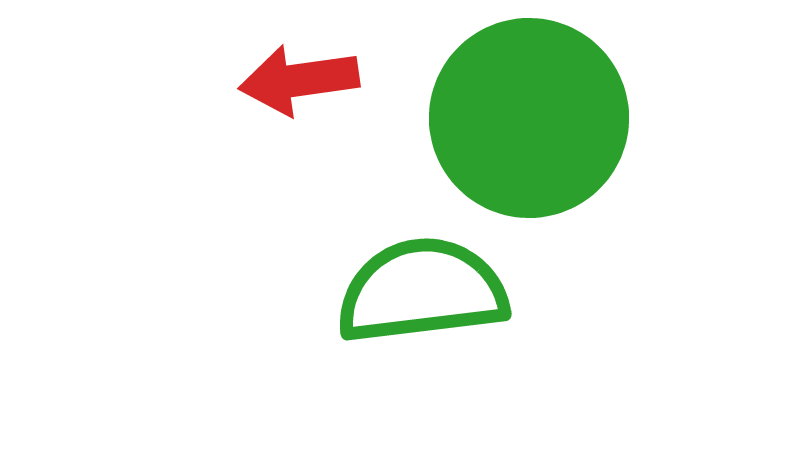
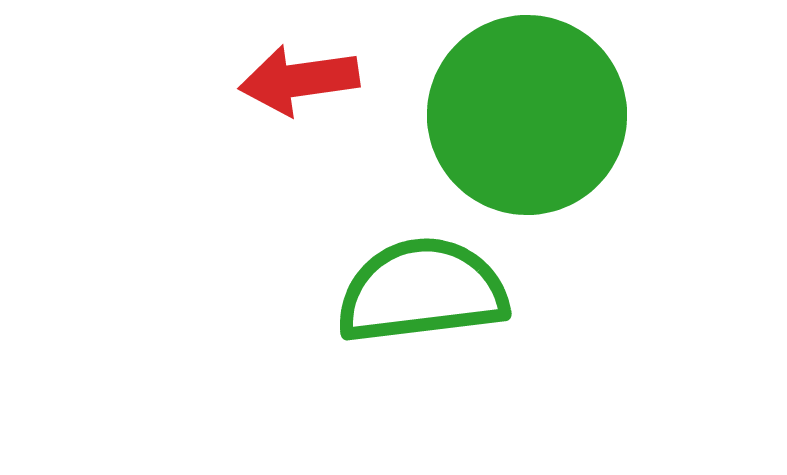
green circle: moved 2 px left, 3 px up
